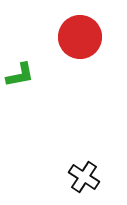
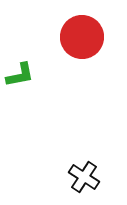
red circle: moved 2 px right
